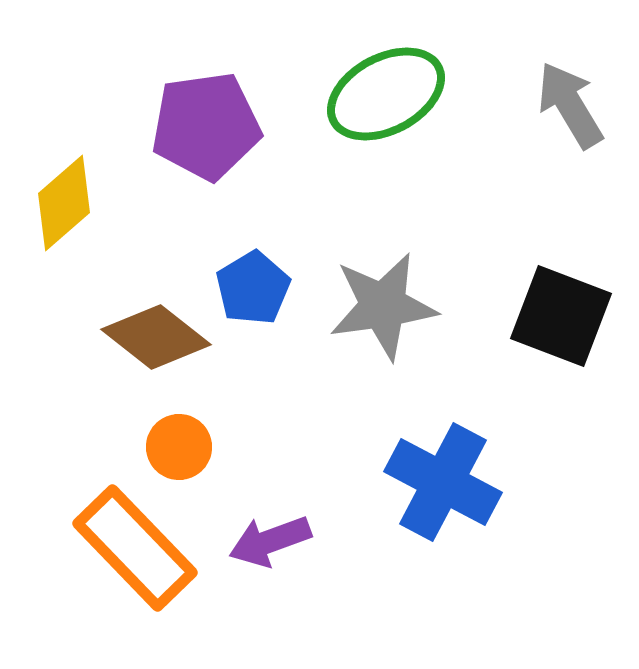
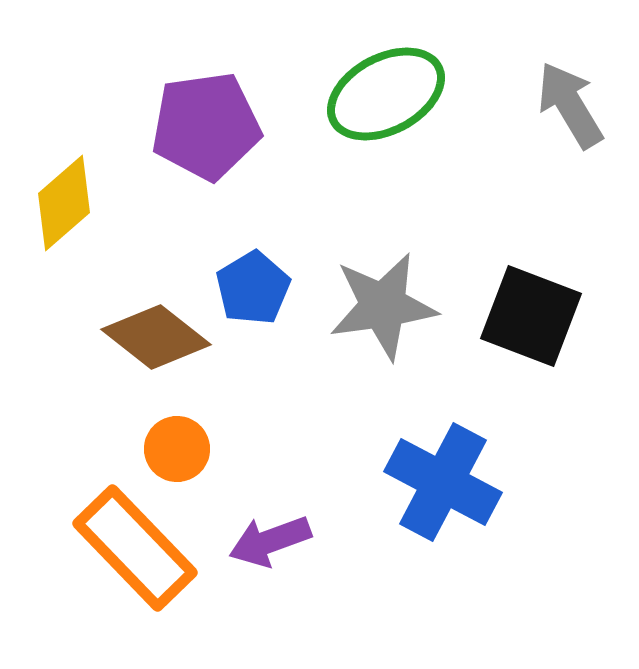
black square: moved 30 px left
orange circle: moved 2 px left, 2 px down
